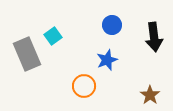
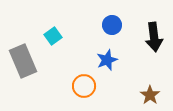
gray rectangle: moved 4 px left, 7 px down
